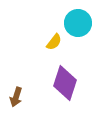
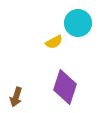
yellow semicircle: rotated 24 degrees clockwise
purple diamond: moved 4 px down
